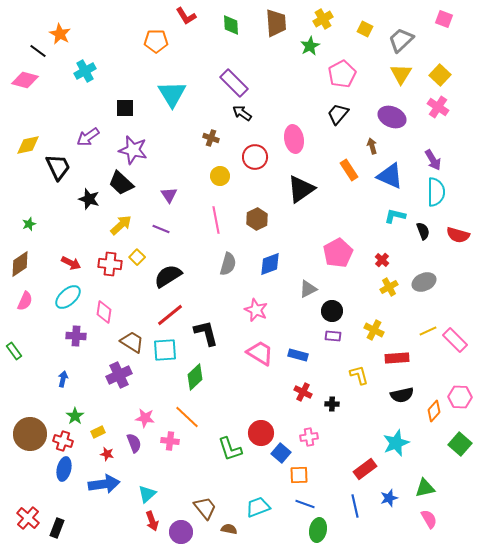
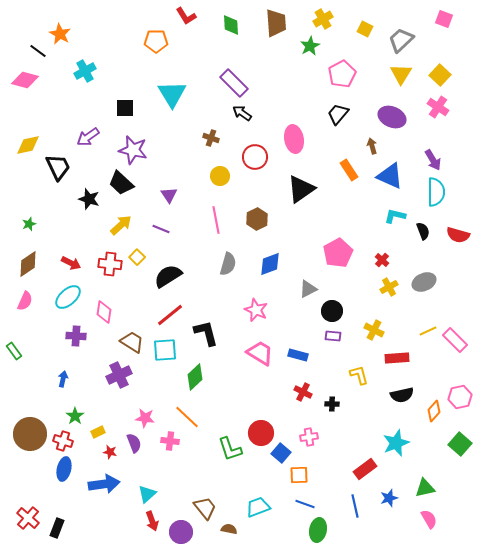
brown diamond at (20, 264): moved 8 px right
pink hexagon at (460, 397): rotated 15 degrees counterclockwise
red star at (107, 454): moved 3 px right, 2 px up
